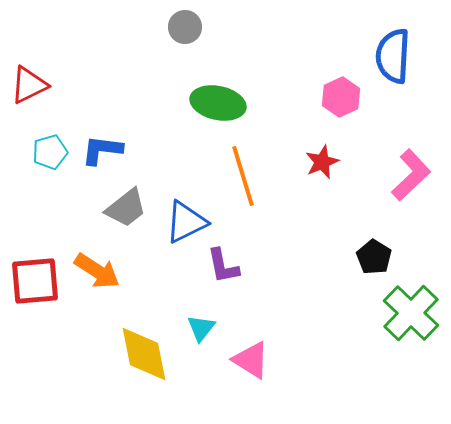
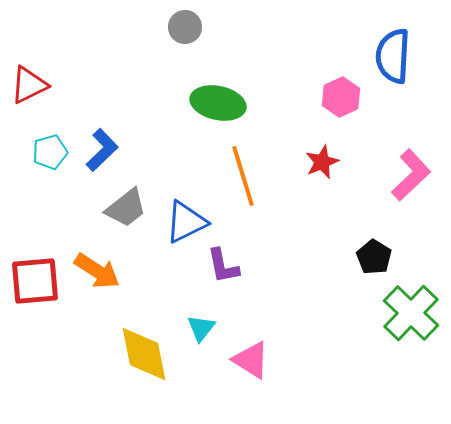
blue L-shape: rotated 129 degrees clockwise
